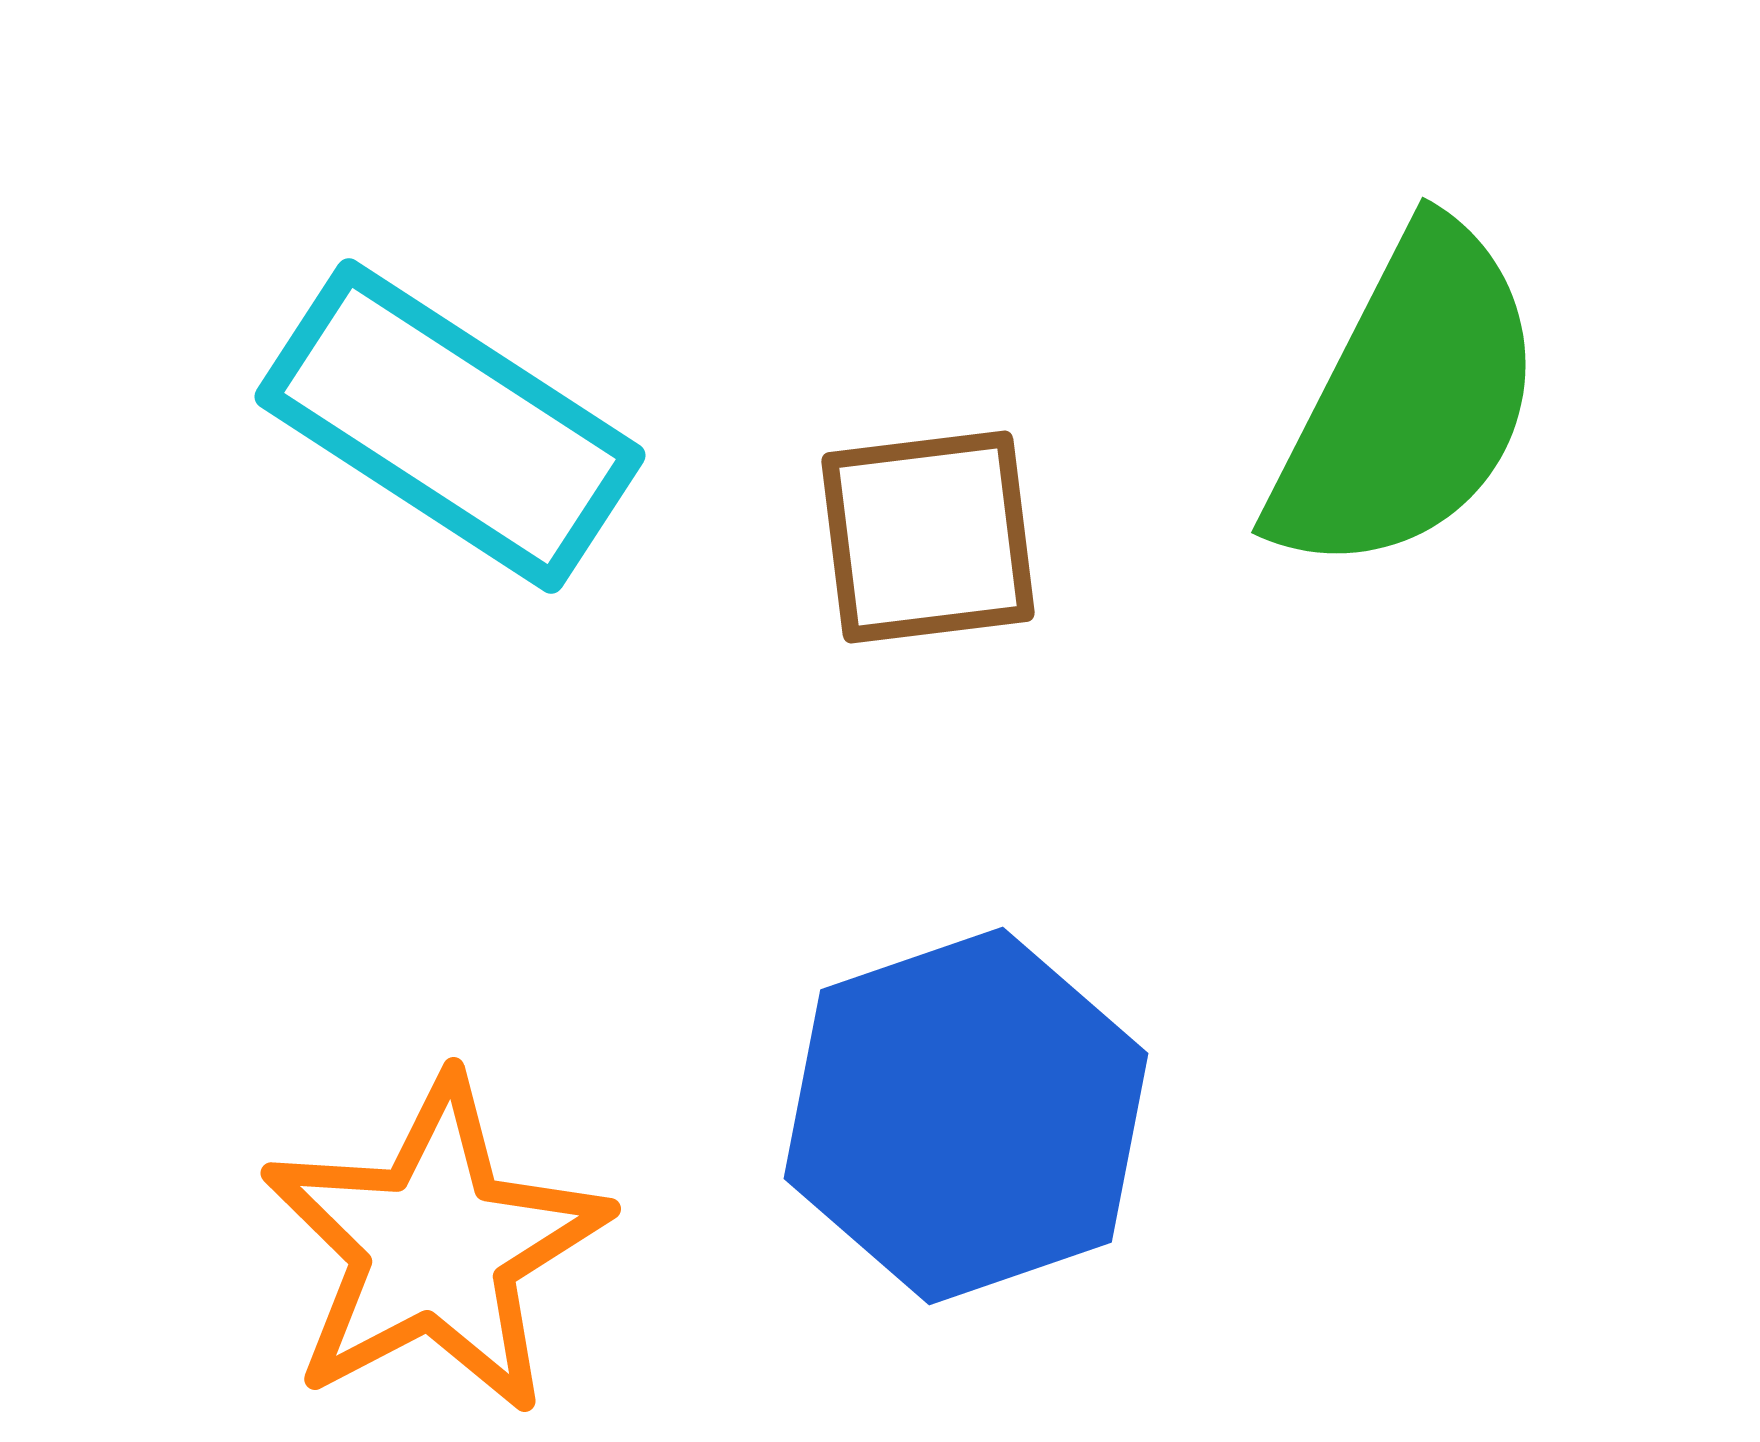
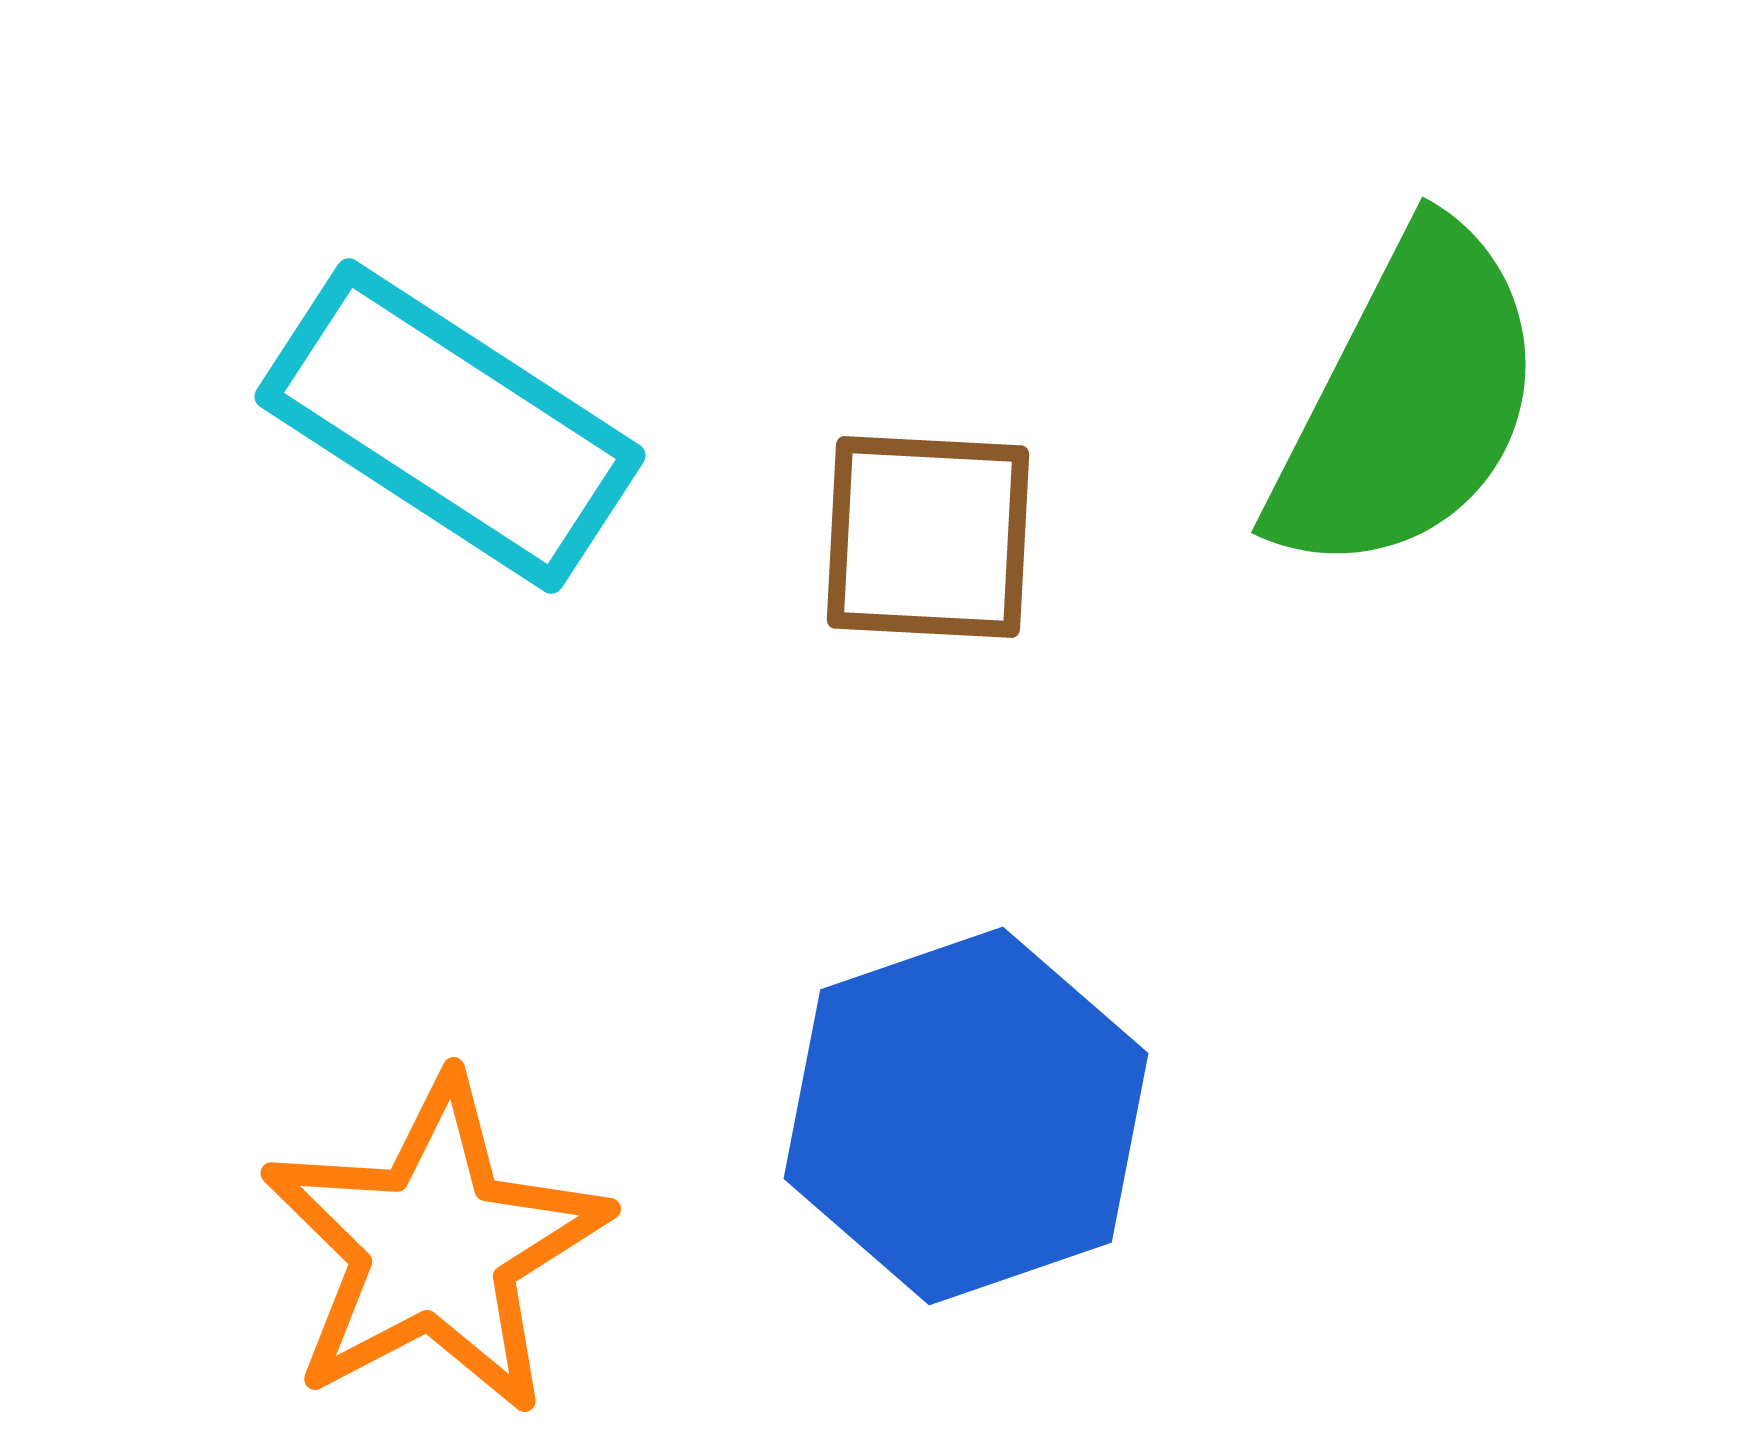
brown square: rotated 10 degrees clockwise
